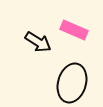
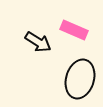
black ellipse: moved 8 px right, 4 px up
